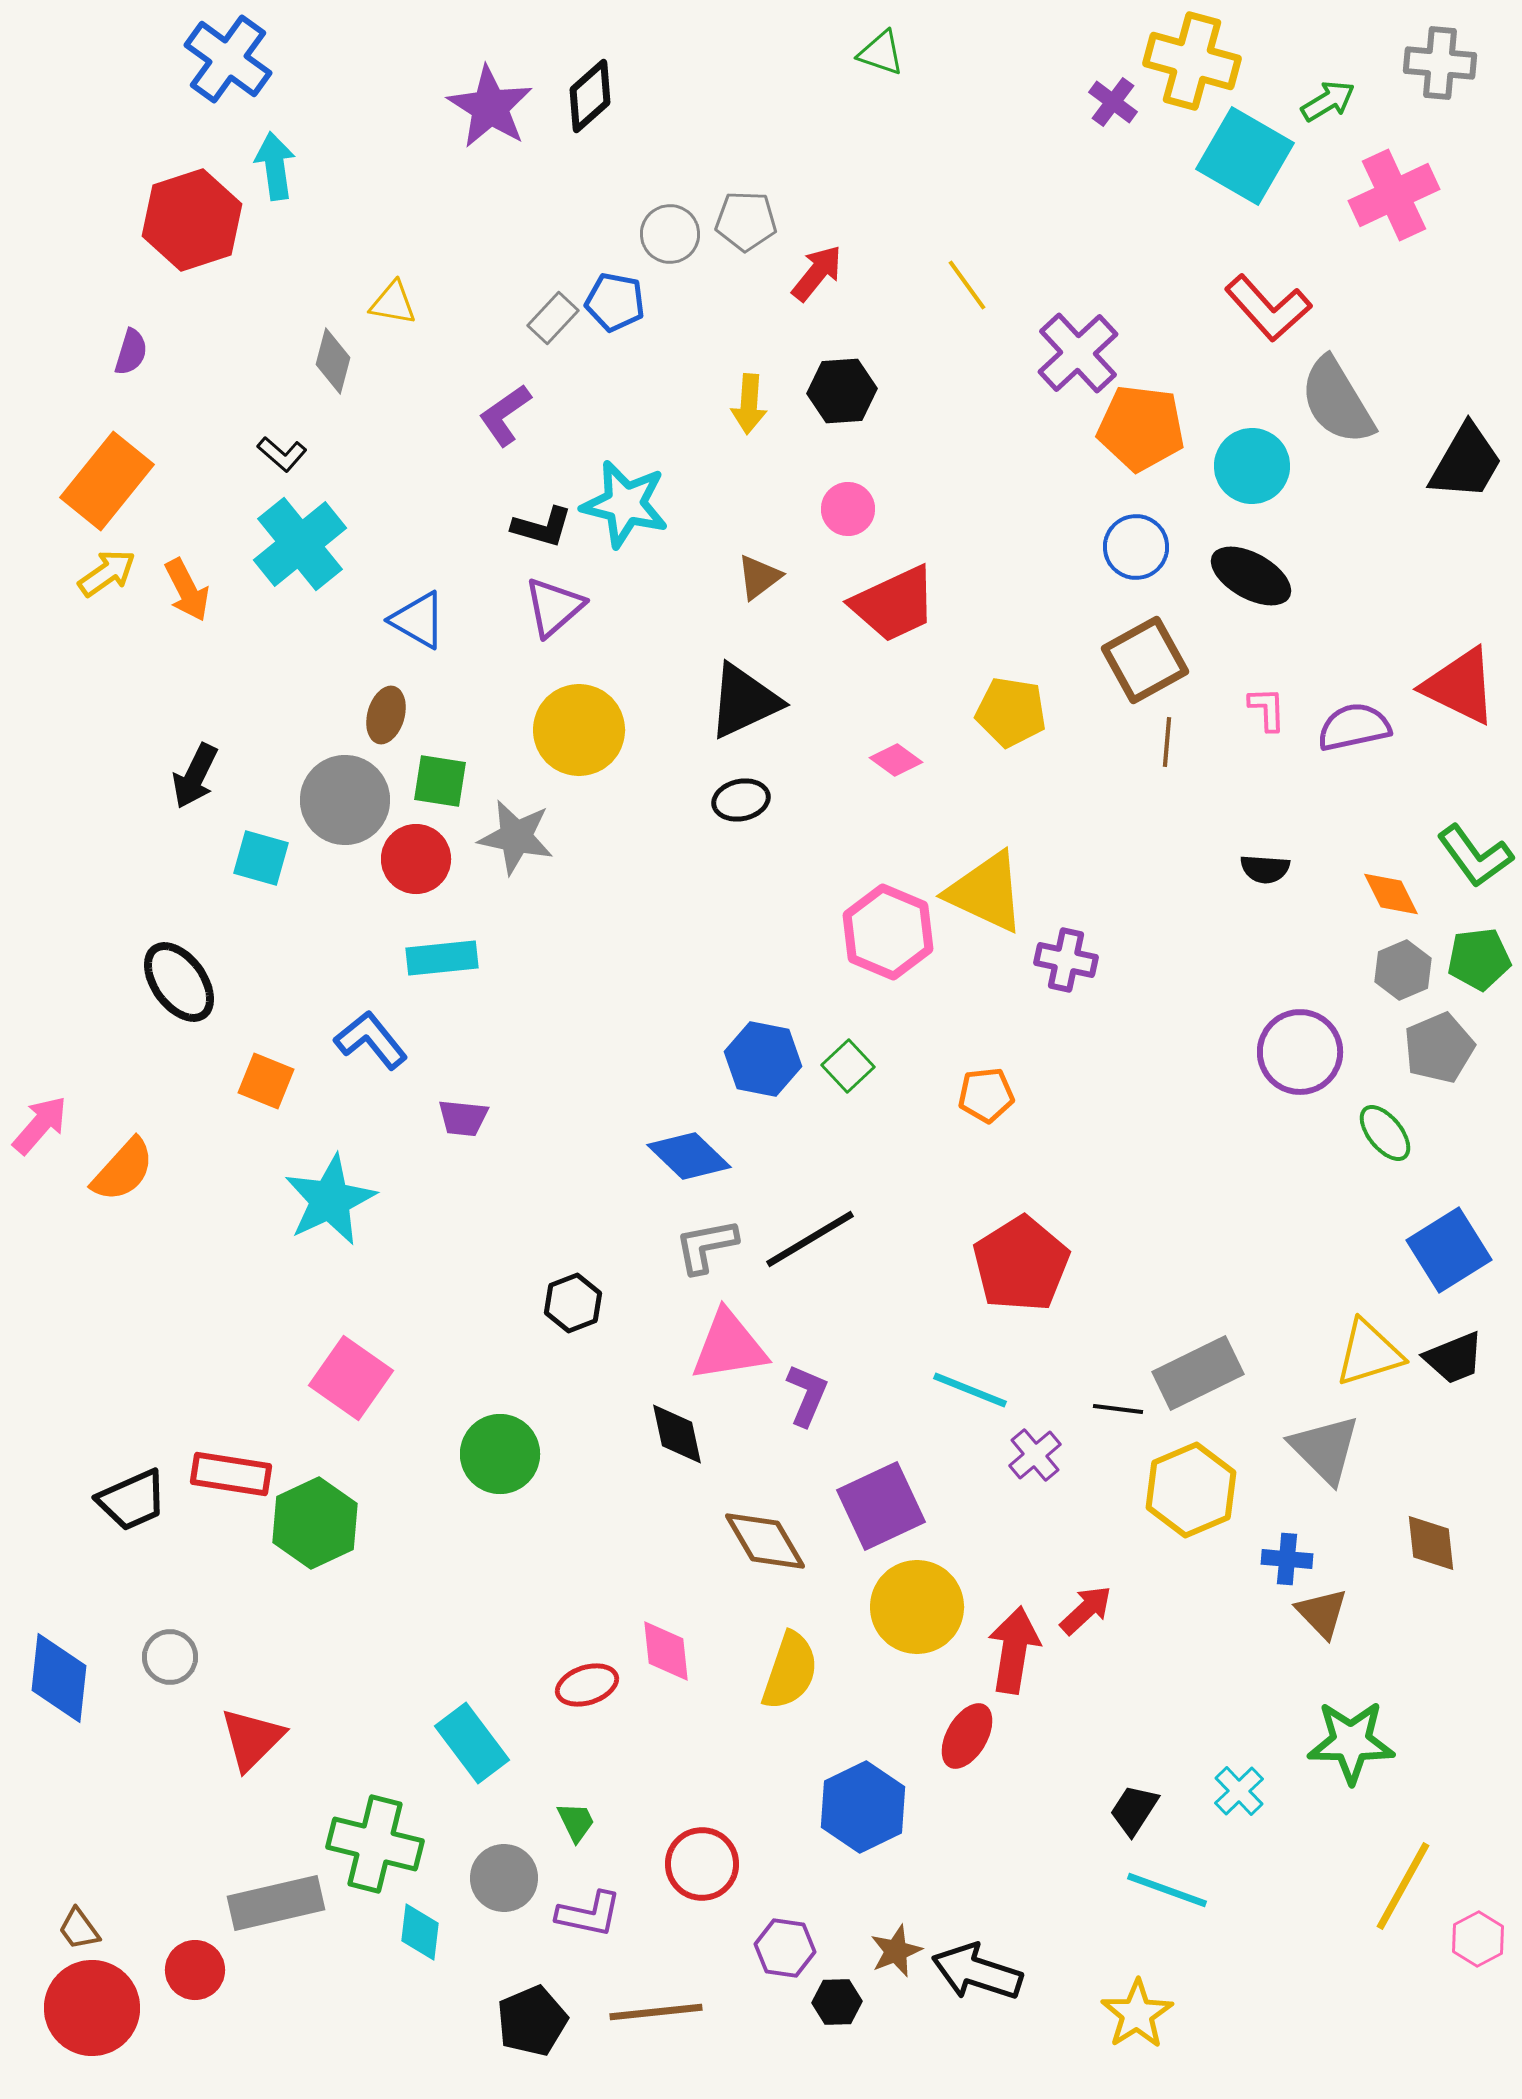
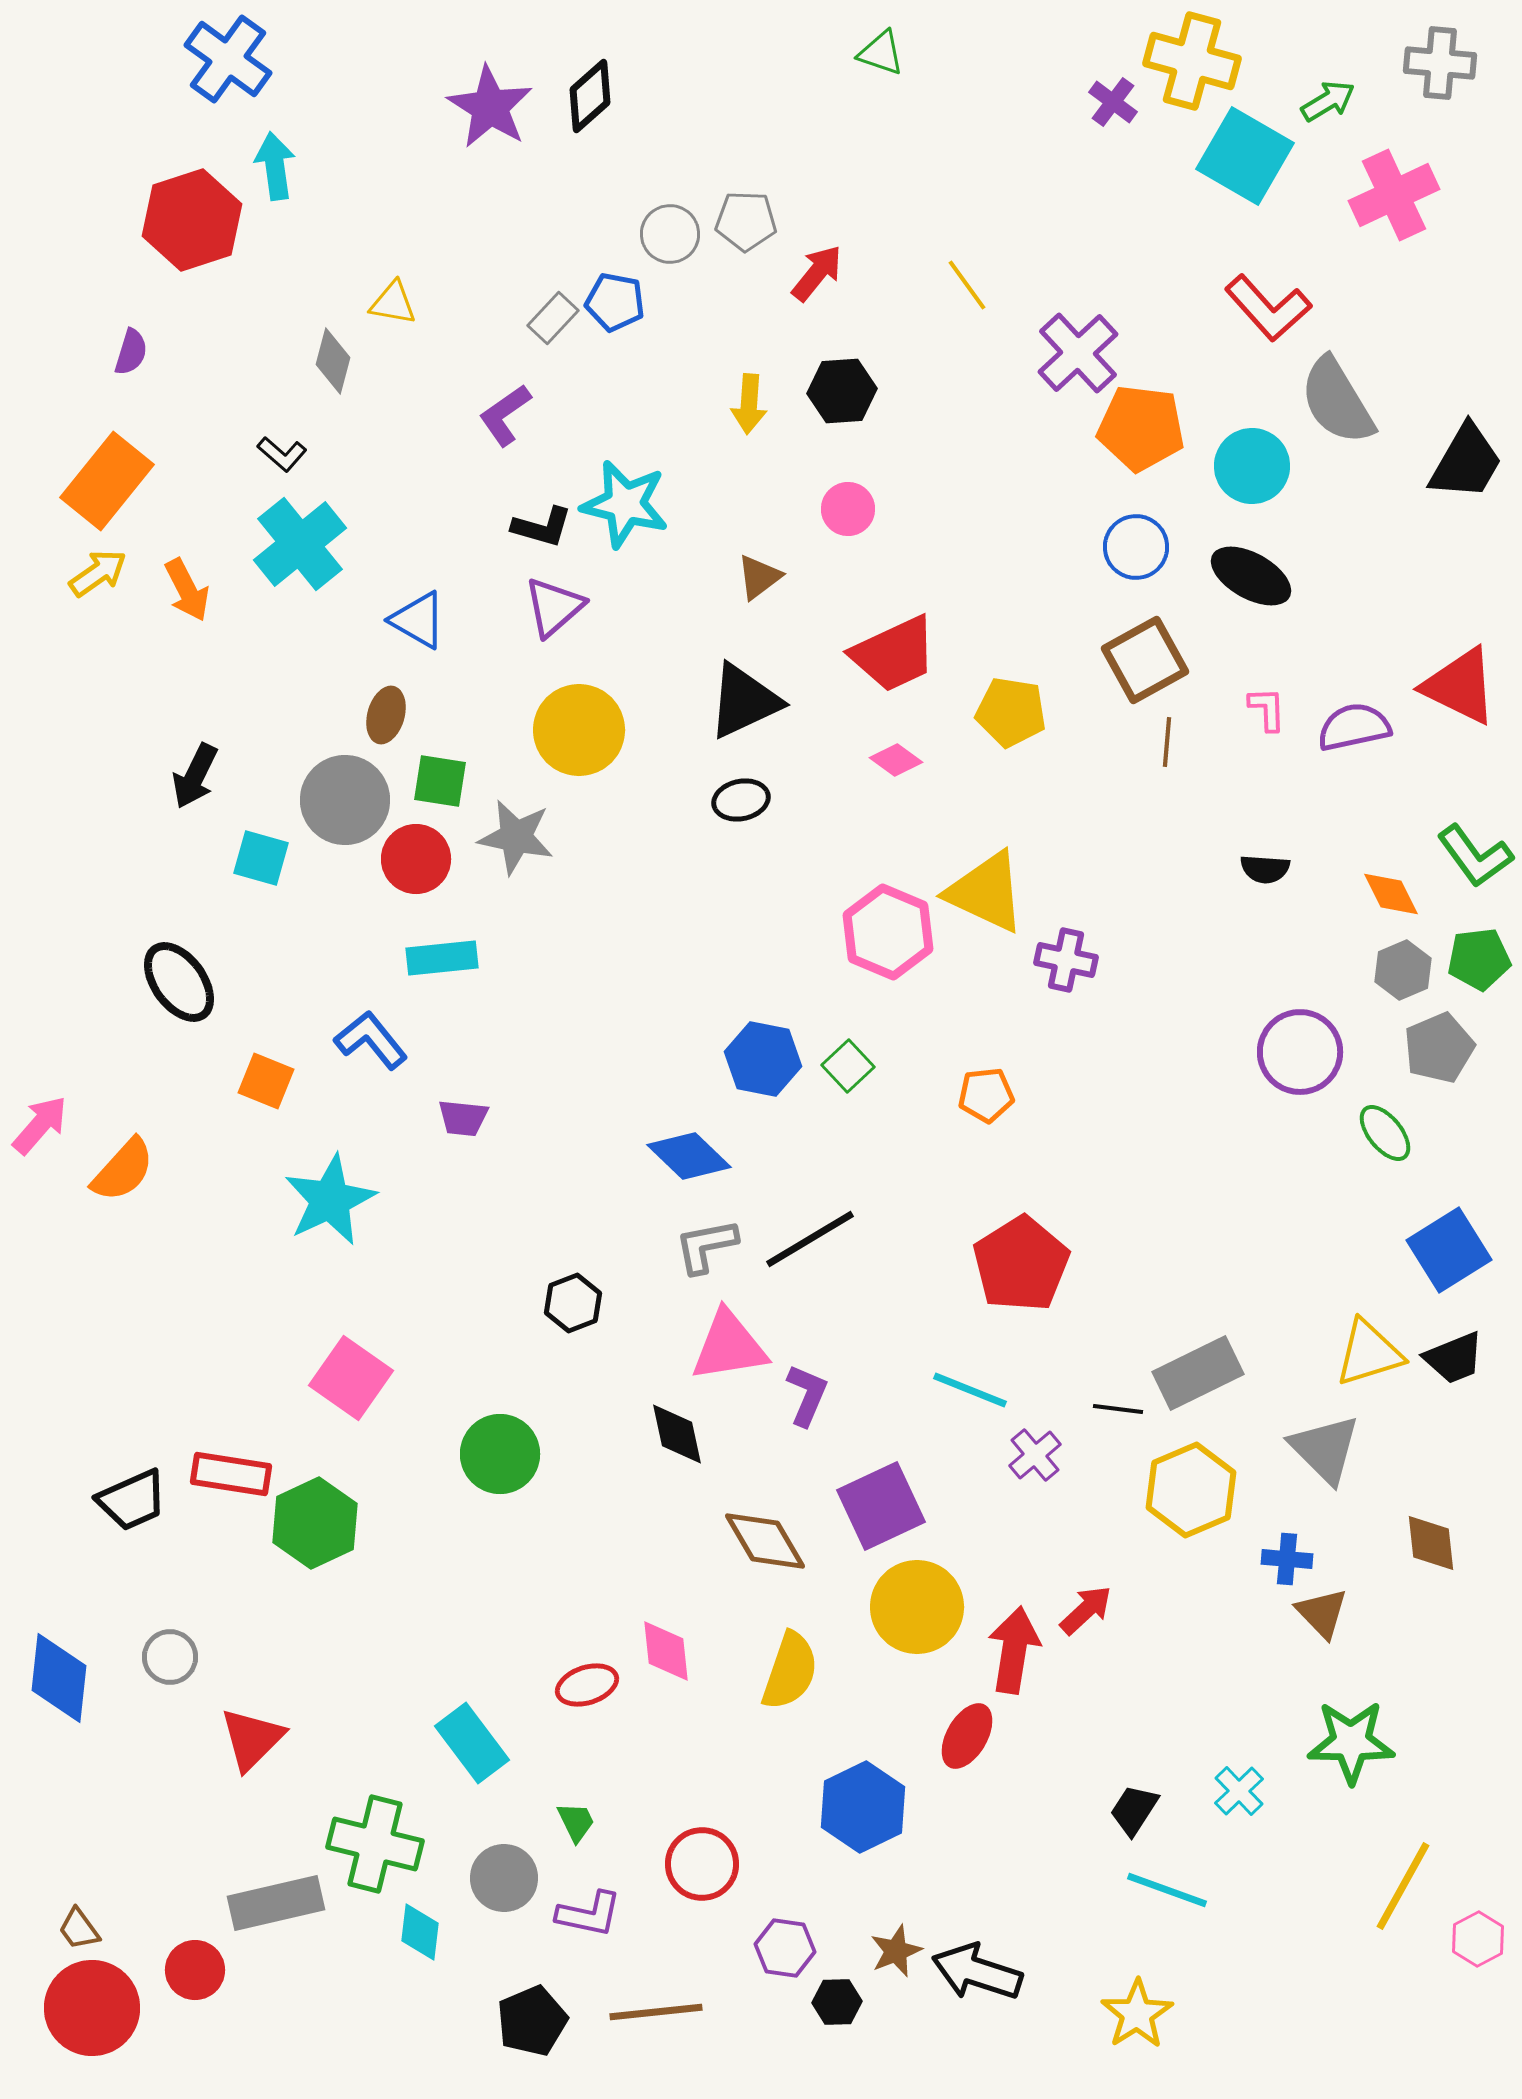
yellow arrow at (107, 573): moved 9 px left
red trapezoid at (894, 604): moved 50 px down
